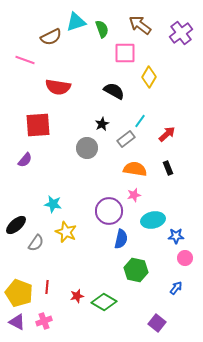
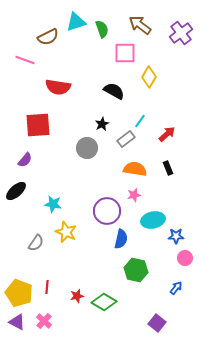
brown semicircle: moved 3 px left
purple circle: moved 2 px left
black ellipse: moved 34 px up
pink cross: rotated 28 degrees counterclockwise
